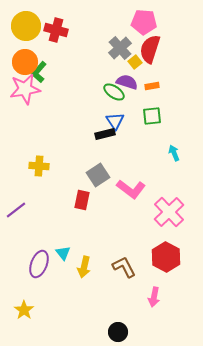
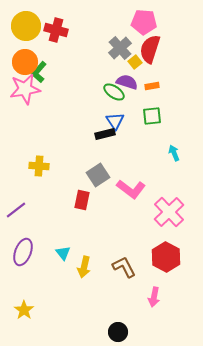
purple ellipse: moved 16 px left, 12 px up
